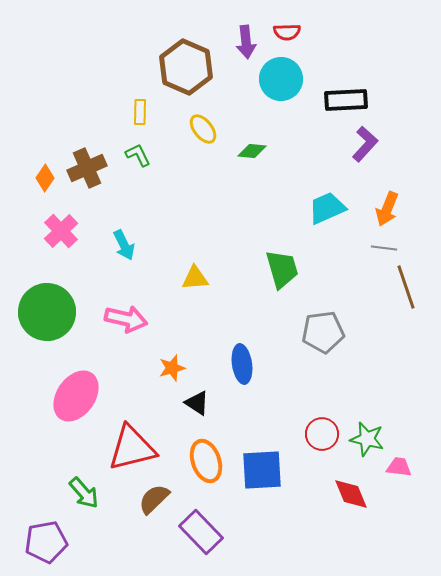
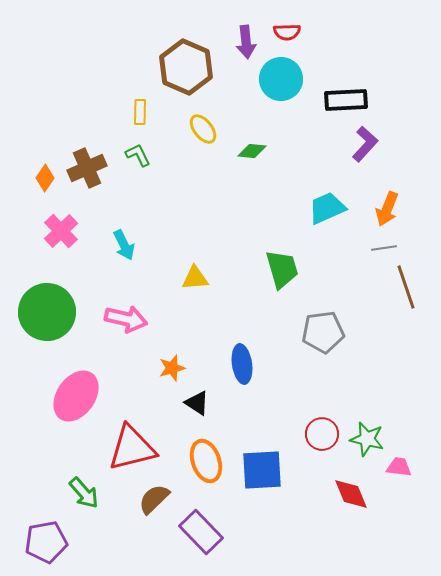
gray line: rotated 15 degrees counterclockwise
